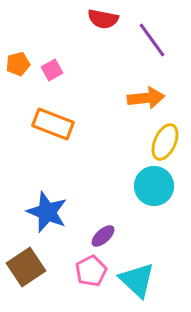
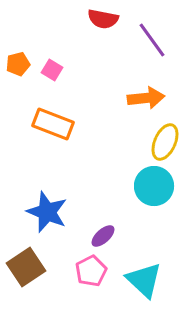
pink square: rotated 30 degrees counterclockwise
cyan triangle: moved 7 px right
